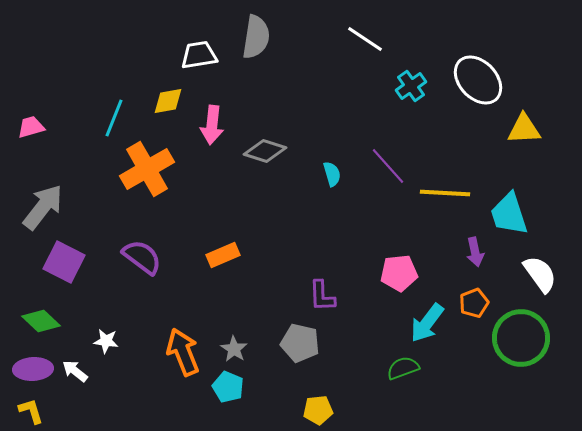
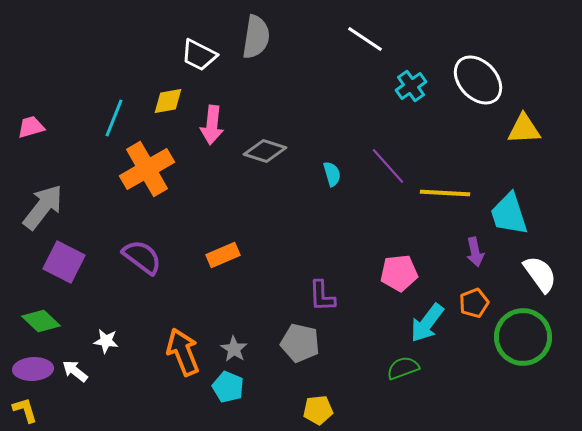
white trapezoid: rotated 144 degrees counterclockwise
green circle: moved 2 px right, 1 px up
yellow L-shape: moved 6 px left, 1 px up
